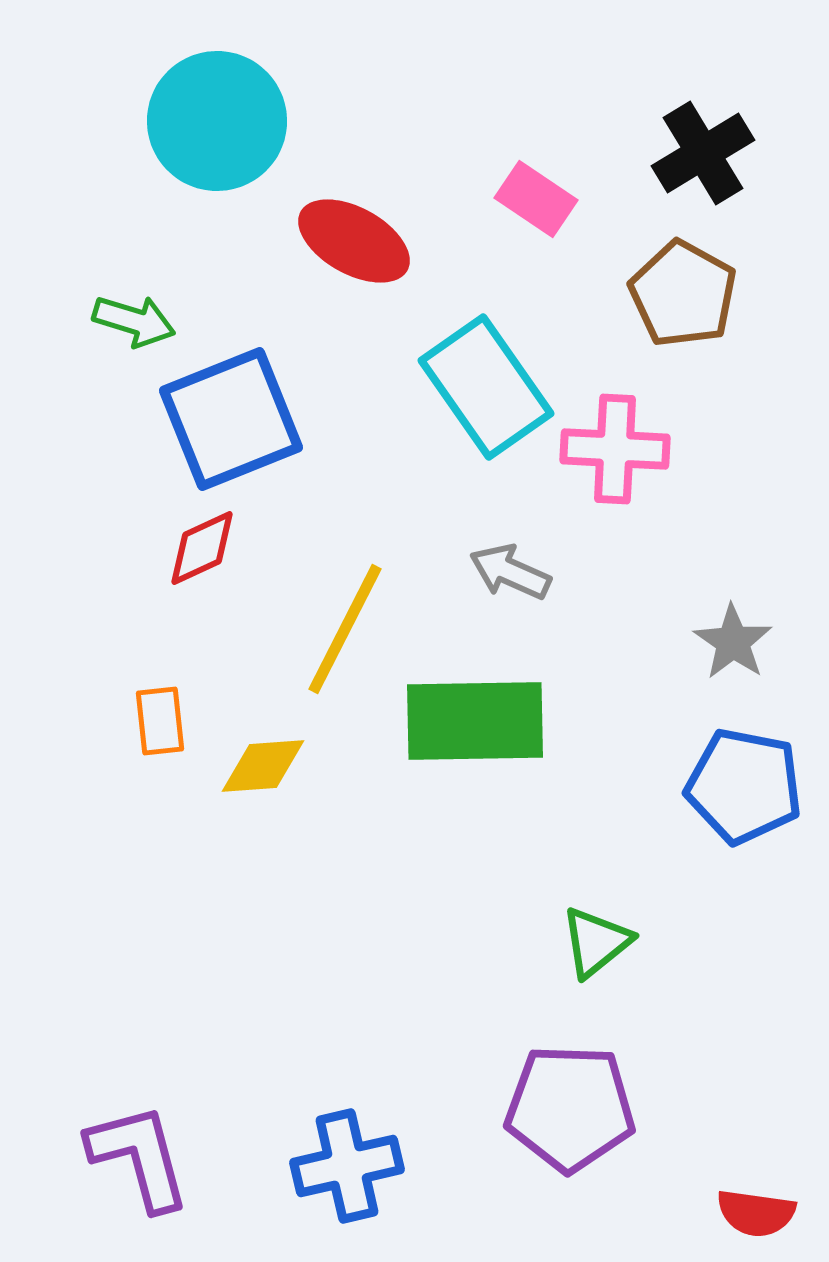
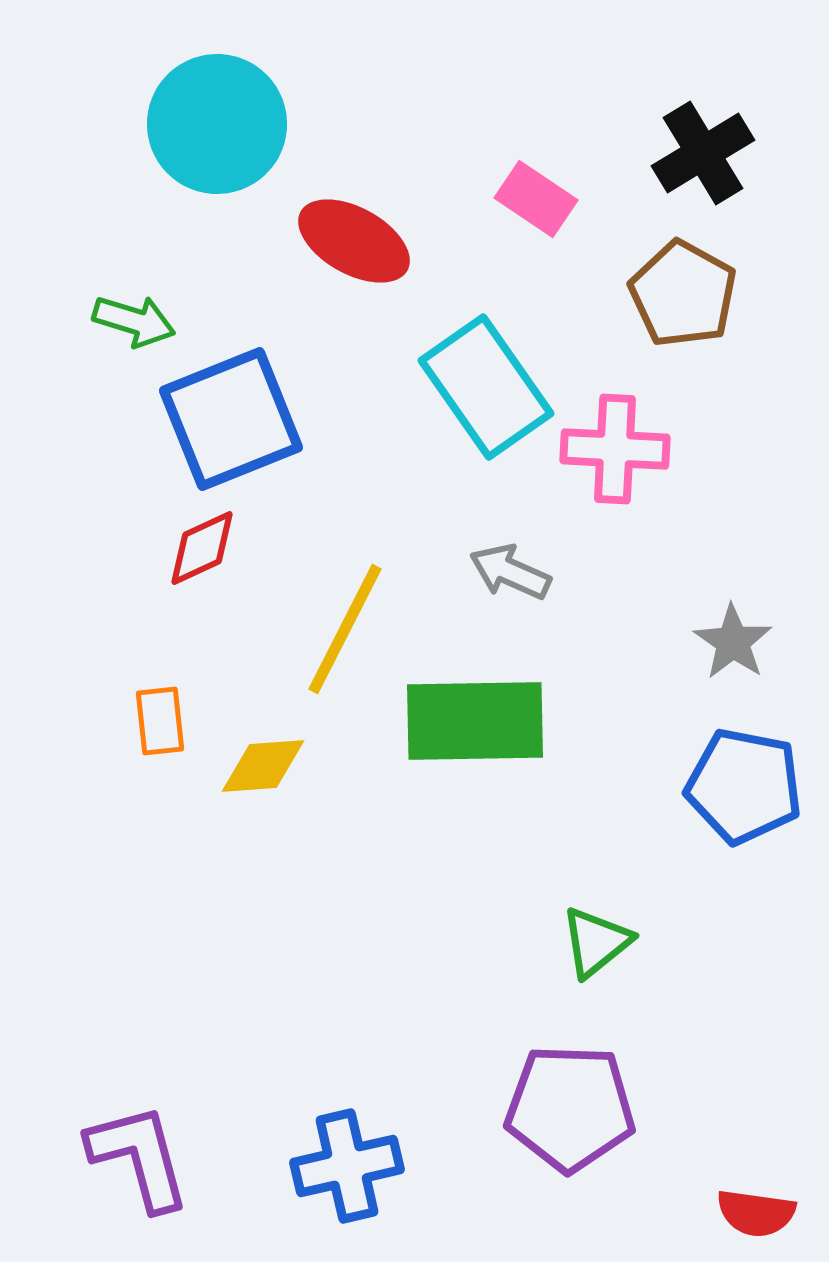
cyan circle: moved 3 px down
